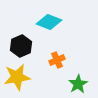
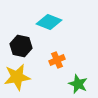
black hexagon: rotated 25 degrees counterclockwise
green star: rotated 18 degrees counterclockwise
